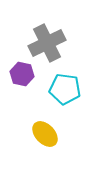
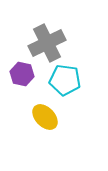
cyan pentagon: moved 9 px up
yellow ellipse: moved 17 px up
